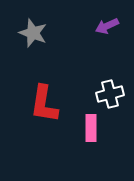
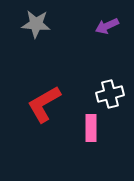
gray star: moved 3 px right, 9 px up; rotated 16 degrees counterclockwise
red L-shape: rotated 51 degrees clockwise
